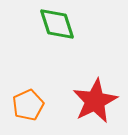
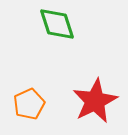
orange pentagon: moved 1 px right, 1 px up
